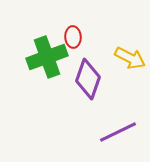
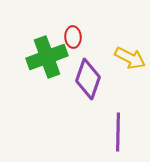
purple line: rotated 63 degrees counterclockwise
